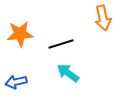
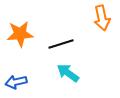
orange arrow: moved 1 px left
